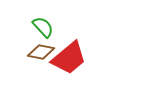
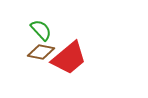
green semicircle: moved 2 px left, 3 px down
